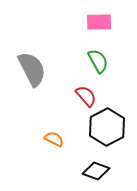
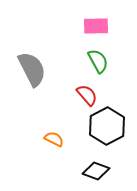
pink rectangle: moved 3 px left, 4 px down
red semicircle: moved 1 px right, 1 px up
black hexagon: moved 1 px up
